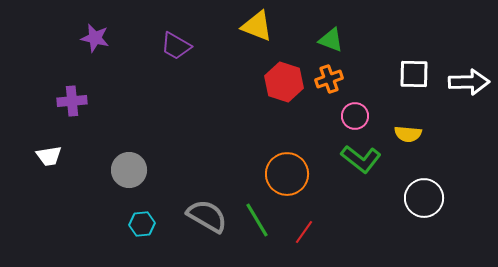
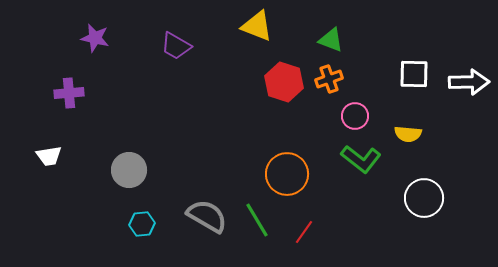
purple cross: moved 3 px left, 8 px up
